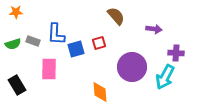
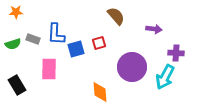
gray rectangle: moved 2 px up
